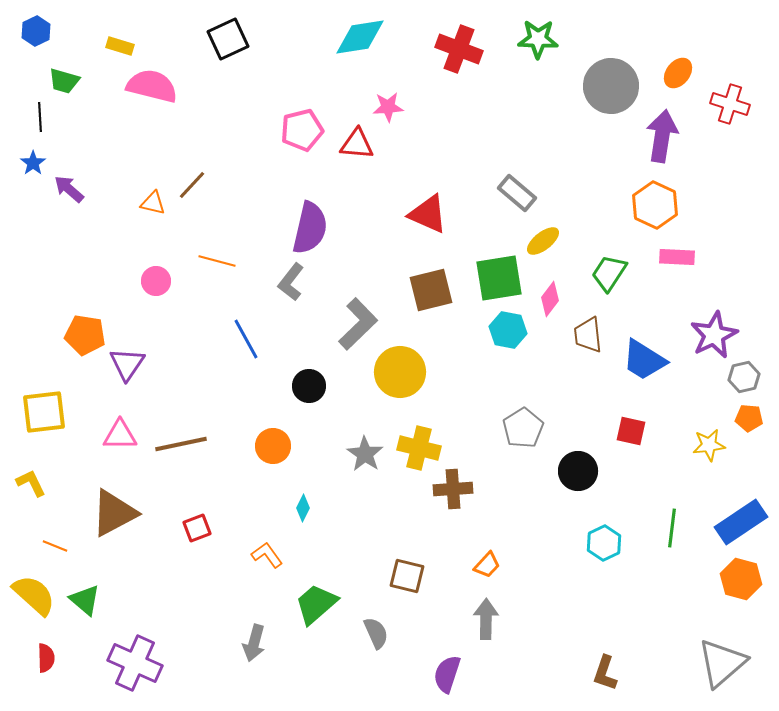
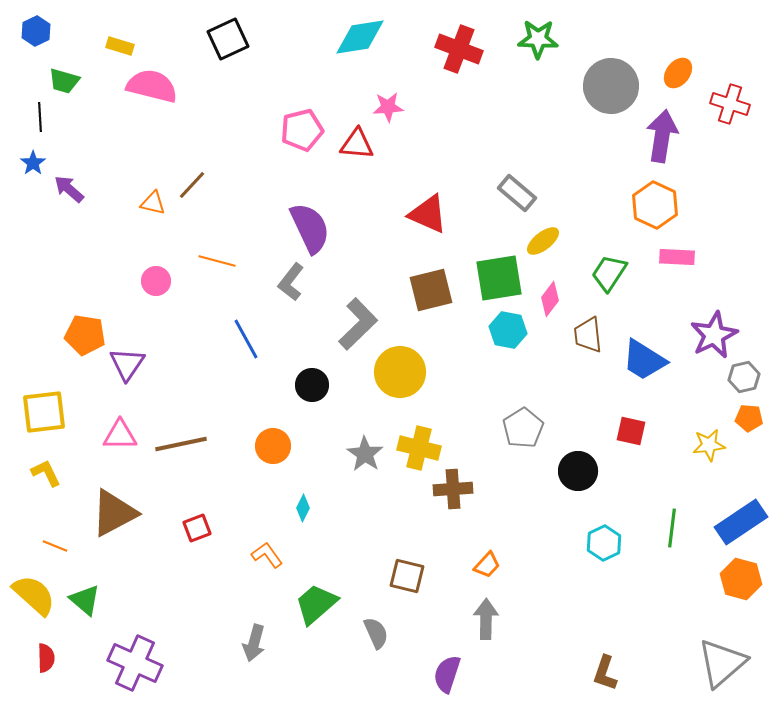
purple semicircle at (310, 228): rotated 38 degrees counterclockwise
black circle at (309, 386): moved 3 px right, 1 px up
yellow L-shape at (31, 483): moved 15 px right, 10 px up
